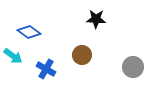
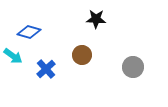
blue diamond: rotated 20 degrees counterclockwise
blue cross: rotated 18 degrees clockwise
